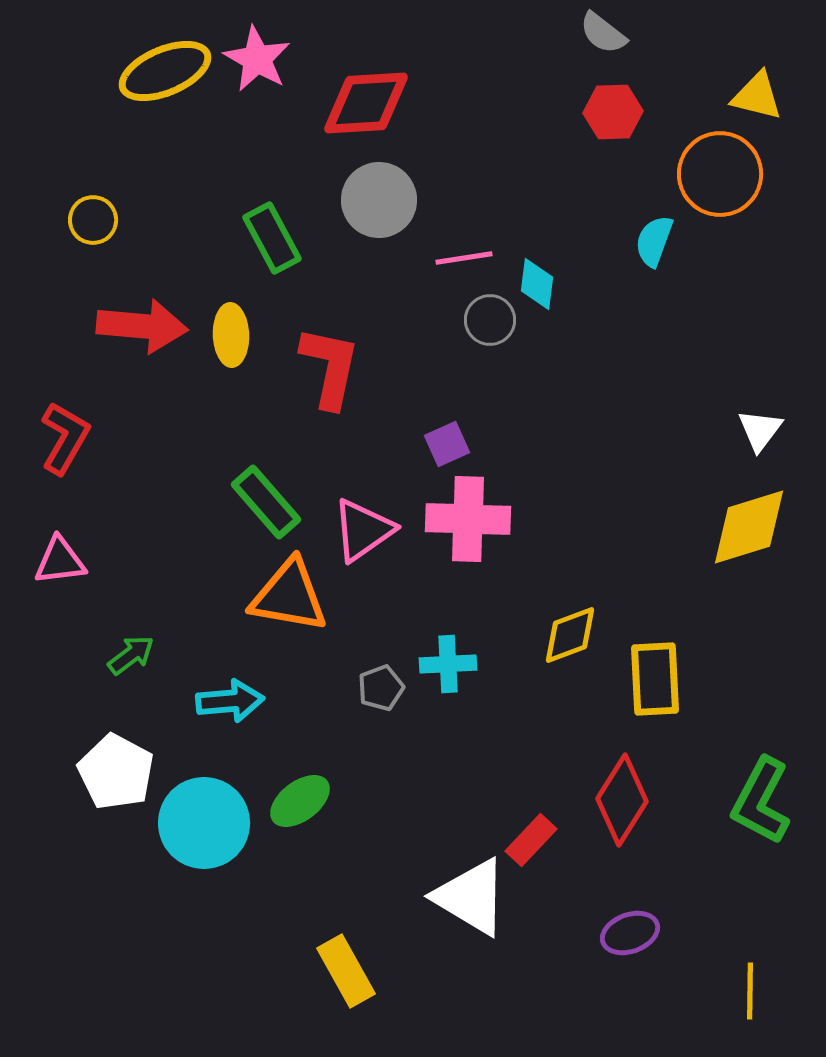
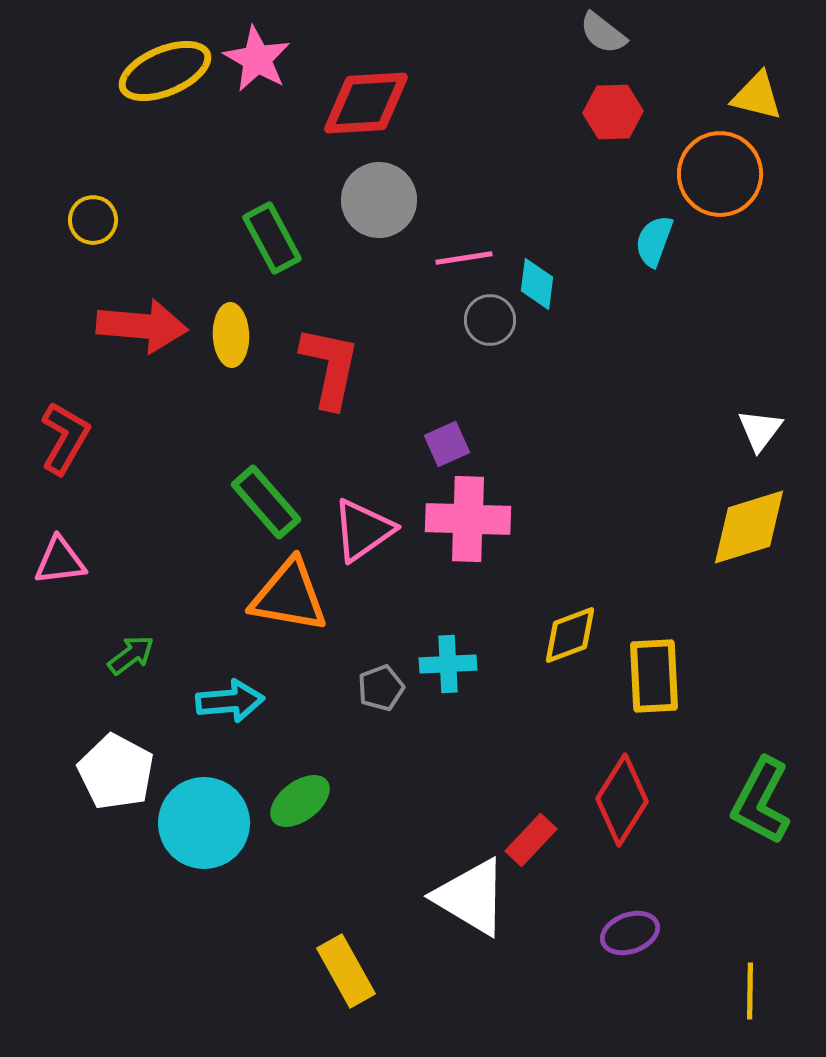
yellow rectangle at (655, 679): moved 1 px left, 3 px up
